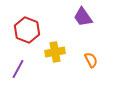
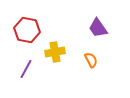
purple trapezoid: moved 15 px right, 11 px down
red hexagon: rotated 10 degrees counterclockwise
purple line: moved 8 px right
